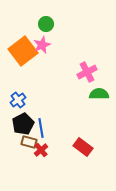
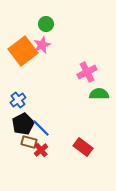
blue line: rotated 36 degrees counterclockwise
